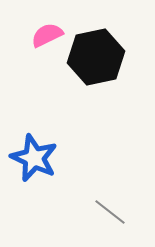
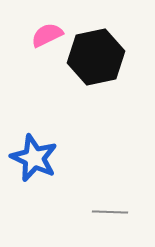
gray line: rotated 36 degrees counterclockwise
